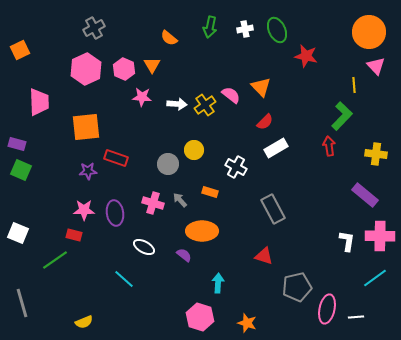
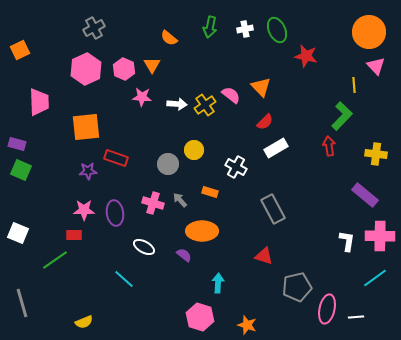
red rectangle at (74, 235): rotated 14 degrees counterclockwise
orange star at (247, 323): moved 2 px down
